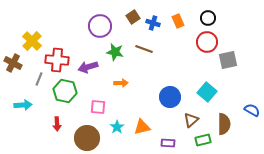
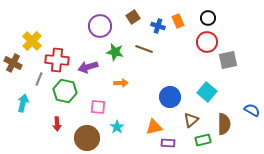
blue cross: moved 5 px right, 3 px down
cyan arrow: moved 2 px up; rotated 72 degrees counterclockwise
orange triangle: moved 12 px right
